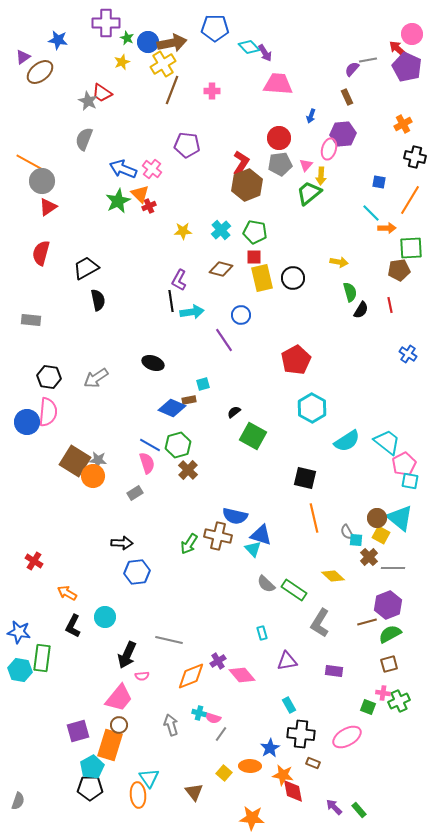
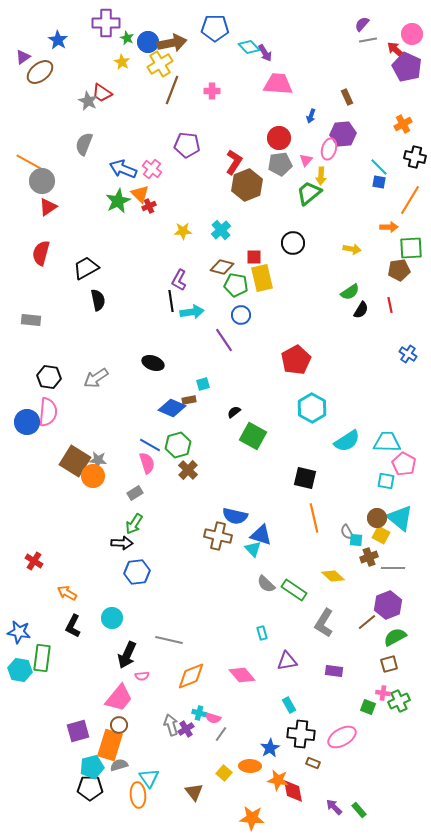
blue star at (58, 40): rotated 24 degrees clockwise
red arrow at (398, 49): moved 2 px left, 1 px down
gray line at (368, 60): moved 20 px up
yellow star at (122, 62): rotated 21 degrees counterclockwise
yellow cross at (163, 64): moved 3 px left
purple semicircle at (352, 69): moved 10 px right, 45 px up
gray semicircle at (84, 139): moved 5 px down
red L-shape at (241, 163): moved 7 px left, 1 px up
pink triangle at (306, 165): moved 5 px up
cyan line at (371, 213): moved 8 px right, 46 px up
orange arrow at (387, 228): moved 2 px right, 1 px up
green pentagon at (255, 232): moved 19 px left, 53 px down
yellow arrow at (339, 262): moved 13 px right, 13 px up
brown diamond at (221, 269): moved 1 px right, 2 px up
black circle at (293, 278): moved 35 px up
green semicircle at (350, 292): rotated 72 degrees clockwise
cyan trapezoid at (387, 442): rotated 36 degrees counterclockwise
pink pentagon at (404, 464): rotated 15 degrees counterclockwise
cyan square at (410, 481): moved 24 px left
green arrow at (189, 544): moved 55 px left, 20 px up
brown cross at (369, 557): rotated 24 degrees clockwise
cyan circle at (105, 617): moved 7 px right, 1 px down
brown line at (367, 622): rotated 24 degrees counterclockwise
gray L-shape at (320, 623): moved 4 px right
green semicircle at (390, 634): moved 5 px right, 3 px down
purple cross at (218, 661): moved 32 px left, 68 px down
pink ellipse at (347, 737): moved 5 px left
cyan pentagon at (92, 767): rotated 15 degrees clockwise
orange star at (283, 775): moved 5 px left, 5 px down
gray semicircle at (18, 801): moved 101 px right, 36 px up; rotated 126 degrees counterclockwise
